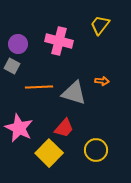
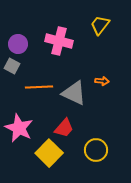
gray triangle: rotated 8 degrees clockwise
